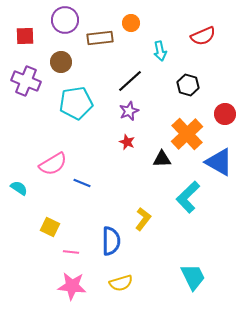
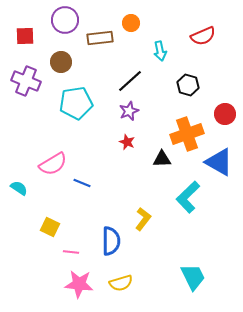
orange cross: rotated 24 degrees clockwise
pink star: moved 7 px right, 2 px up
